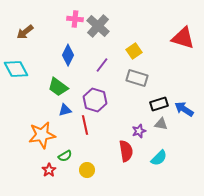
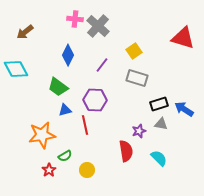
purple hexagon: rotated 15 degrees counterclockwise
cyan semicircle: rotated 90 degrees counterclockwise
